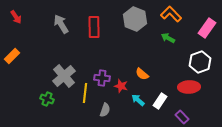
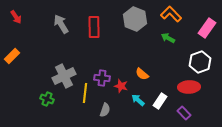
gray cross: rotated 15 degrees clockwise
purple rectangle: moved 2 px right, 4 px up
